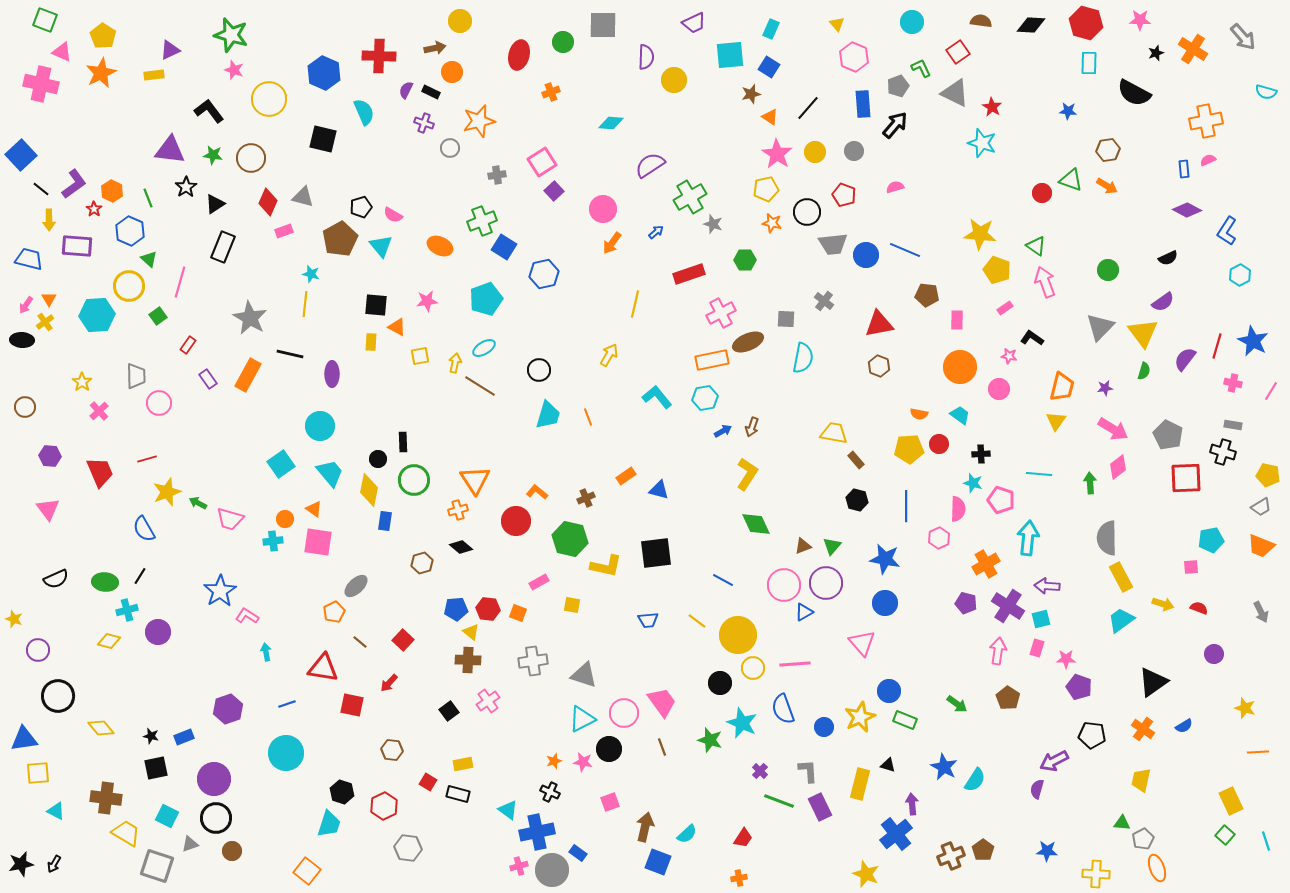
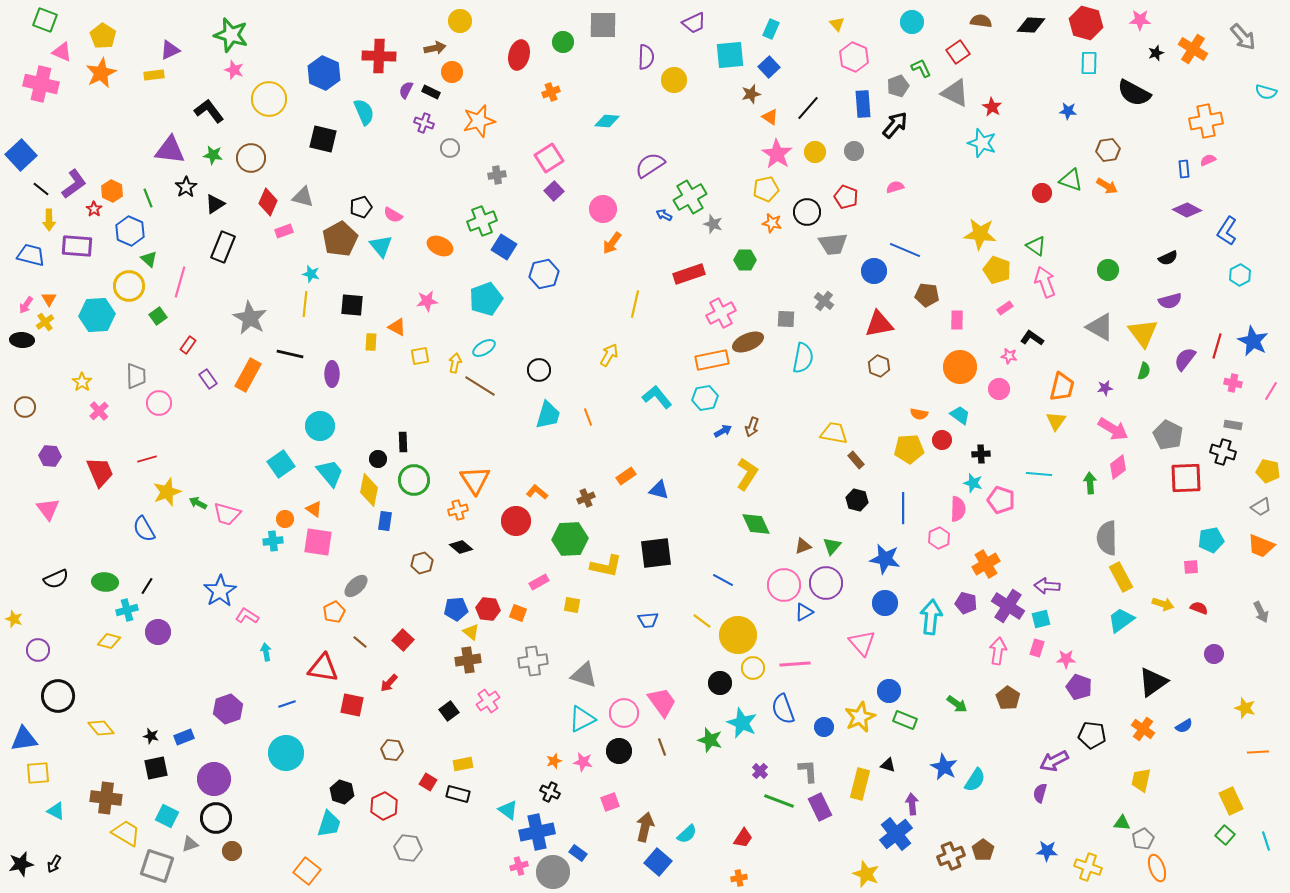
blue square at (769, 67): rotated 15 degrees clockwise
cyan diamond at (611, 123): moved 4 px left, 2 px up
pink square at (542, 162): moved 7 px right, 4 px up
red pentagon at (844, 195): moved 2 px right, 2 px down
blue arrow at (656, 232): moved 8 px right, 17 px up; rotated 112 degrees counterclockwise
blue circle at (866, 255): moved 8 px right, 16 px down
blue trapezoid at (29, 259): moved 2 px right, 4 px up
purple semicircle at (1163, 302): moved 7 px right, 1 px up; rotated 20 degrees clockwise
black square at (376, 305): moved 24 px left
gray triangle at (1100, 327): rotated 44 degrees counterclockwise
red circle at (939, 444): moved 3 px right, 4 px up
yellow pentagon at (1268, 475): moved 4 px up
blue line at (906, 506): moved 3 px left, 2 px down
pink trapezoid at (230, 519): moved 3 px left, 5 px up
cyan arrow at (1028, 538): moved 97 px left, 79 px down
green hexagon at (570, 539): rotated 16 degrees counterclockwise
black line at (140, 576): moved 7 px right, 10 px down
yellow line at (697, 621): moved 5 px right
brown cross at (468, 660): rotated 10 degrees counterclockwise
black circle at (609, 749): moved 10 px right, 2 px down
purple semicircle at (1037, 789): moved 3 px right, 4 px down
blue square at (658, 862): rotated 20 degrees clockwise
gray circle at (552, 870): moved 1 px right, 2 px down
yellow cross at (1096, 874): moved 8 px left, 7 px up; rotated 16 degrees clockwise
